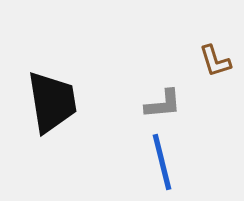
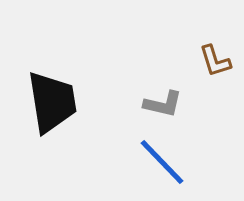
gray L-shape: rotated 18 degrees clockwise
blue line: rotated 30 degrees counterclockwise
